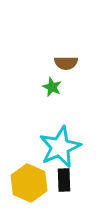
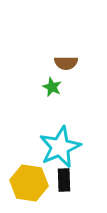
yellow hexagon: rotated 15 degrees counterclockwise
